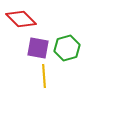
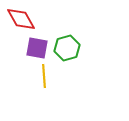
red diamond: rotated 16 degrees clockwise
purple square: moved 1 px left
